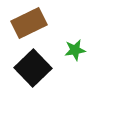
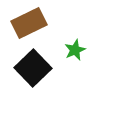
green star: rotated 15 degrees counterclockwise
